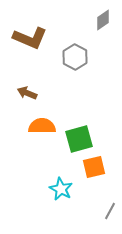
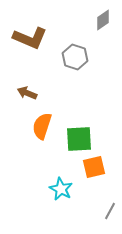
gray hexagon: rotated 10 degrees counterclockwise
orange semicircle: rotated 72 degrees counterclockwise
green square: rotated 12 degrees clockwise
